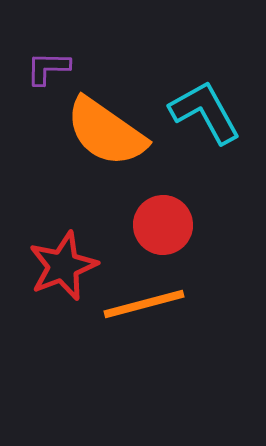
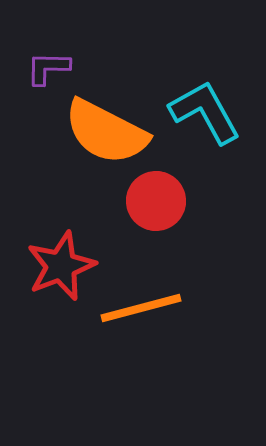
orange semicircle: rotated 8 degrees counterclockwise
red circle: moved 7 px left, 24 px up
red star: moved 2 px left
orange line: moved 3 px left, 4 px down
